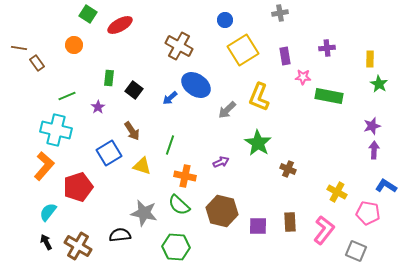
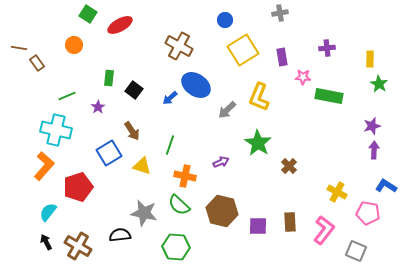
purple rectangle at (285, 56): moved 3 px left, 1 px down
brown cross at (288, 169): moved 1 px right, 3 px up; rotated 21 degrees clockwise
